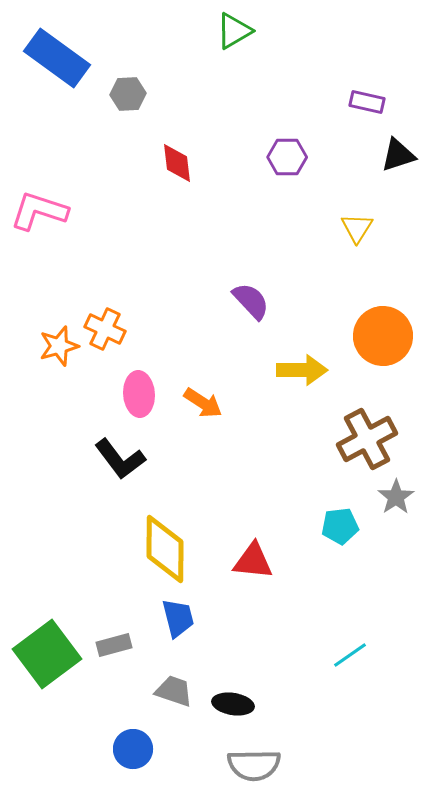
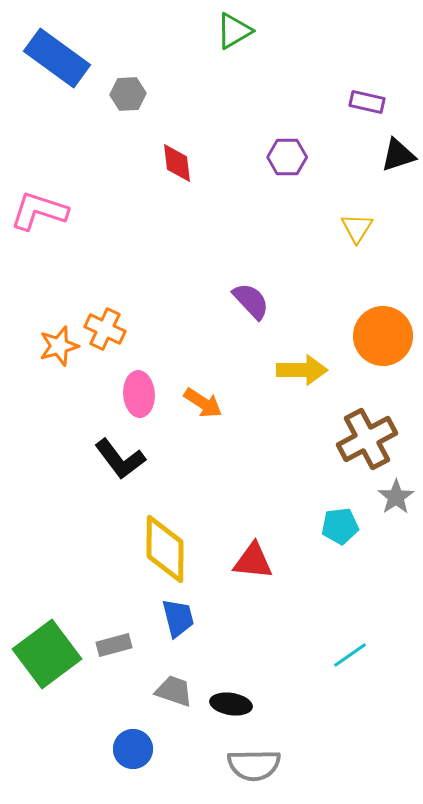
black ellipse: moved 2 px left
